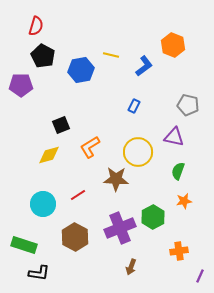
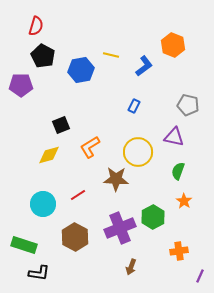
orange star: rotated 28 degrees counterclockwise
